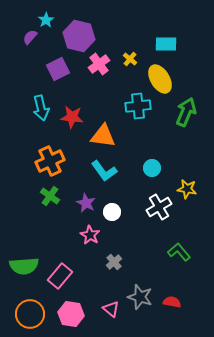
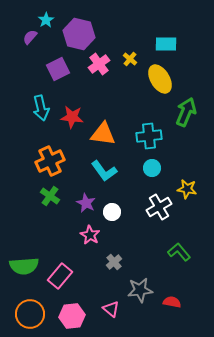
purple hexagon: moved 2 px up
cyan cross: moved 11 px right, 30 px down
orange triangle: moved 2 px up
gray star: moved 7 px up; rotated 25 degrees counterclockwise
pink hexagon: moved 1 px right, 2 px down; rotated 15 degrees counterclockwise
